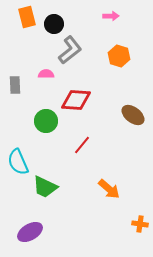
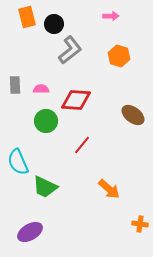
pink semicircle: moved 5 px left, 15 px down
